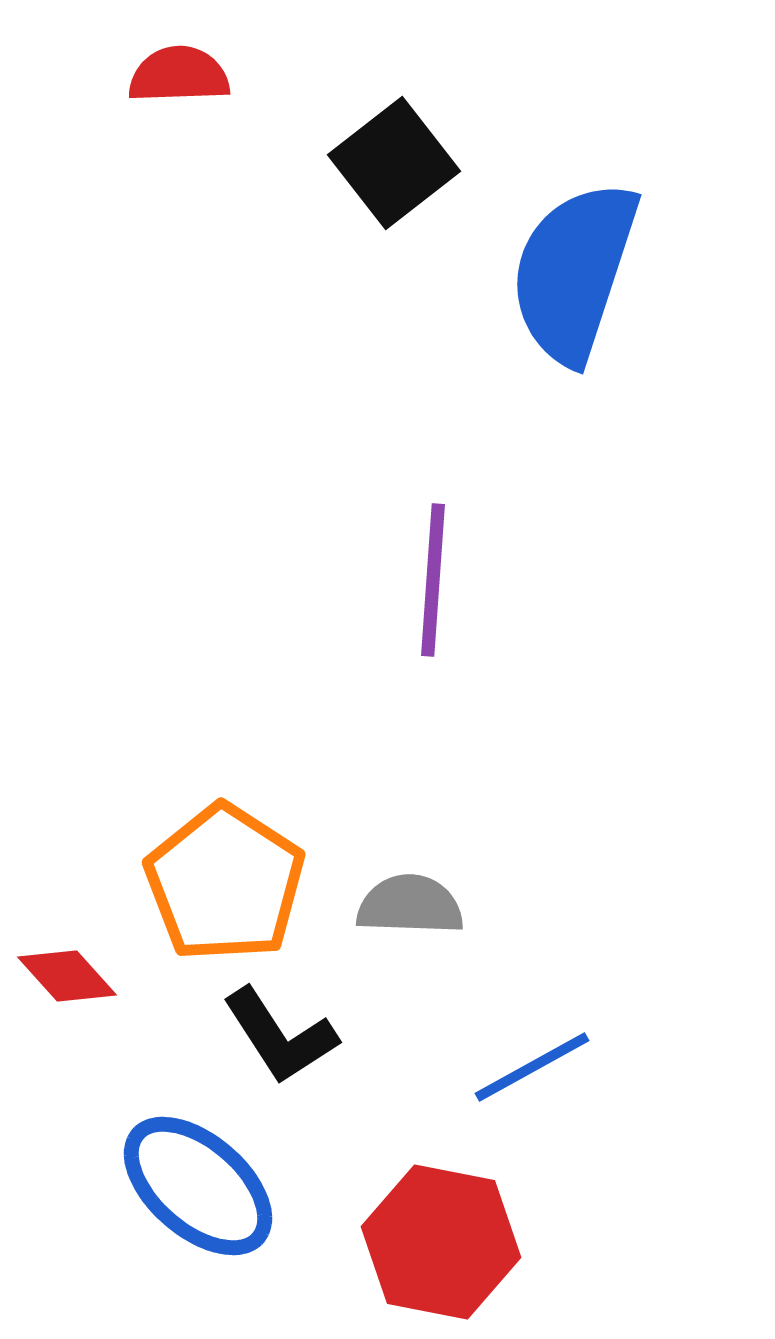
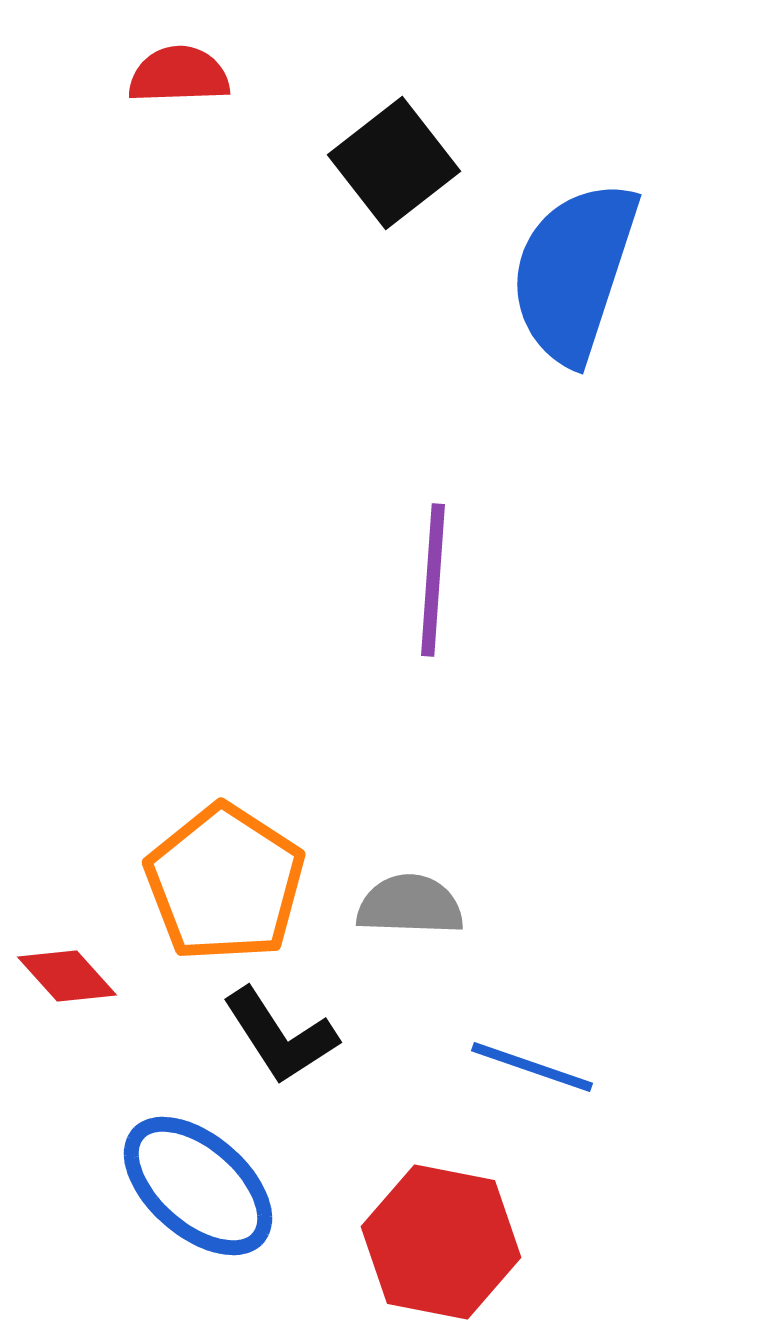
blue line: rotated 48 degrees clockwise
